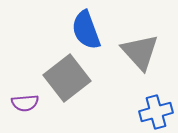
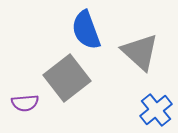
gray triangle: rotated 6 degrees counterclockwise
blue cross: moved 2 px up; rotated 24 degrees counterclockwise
